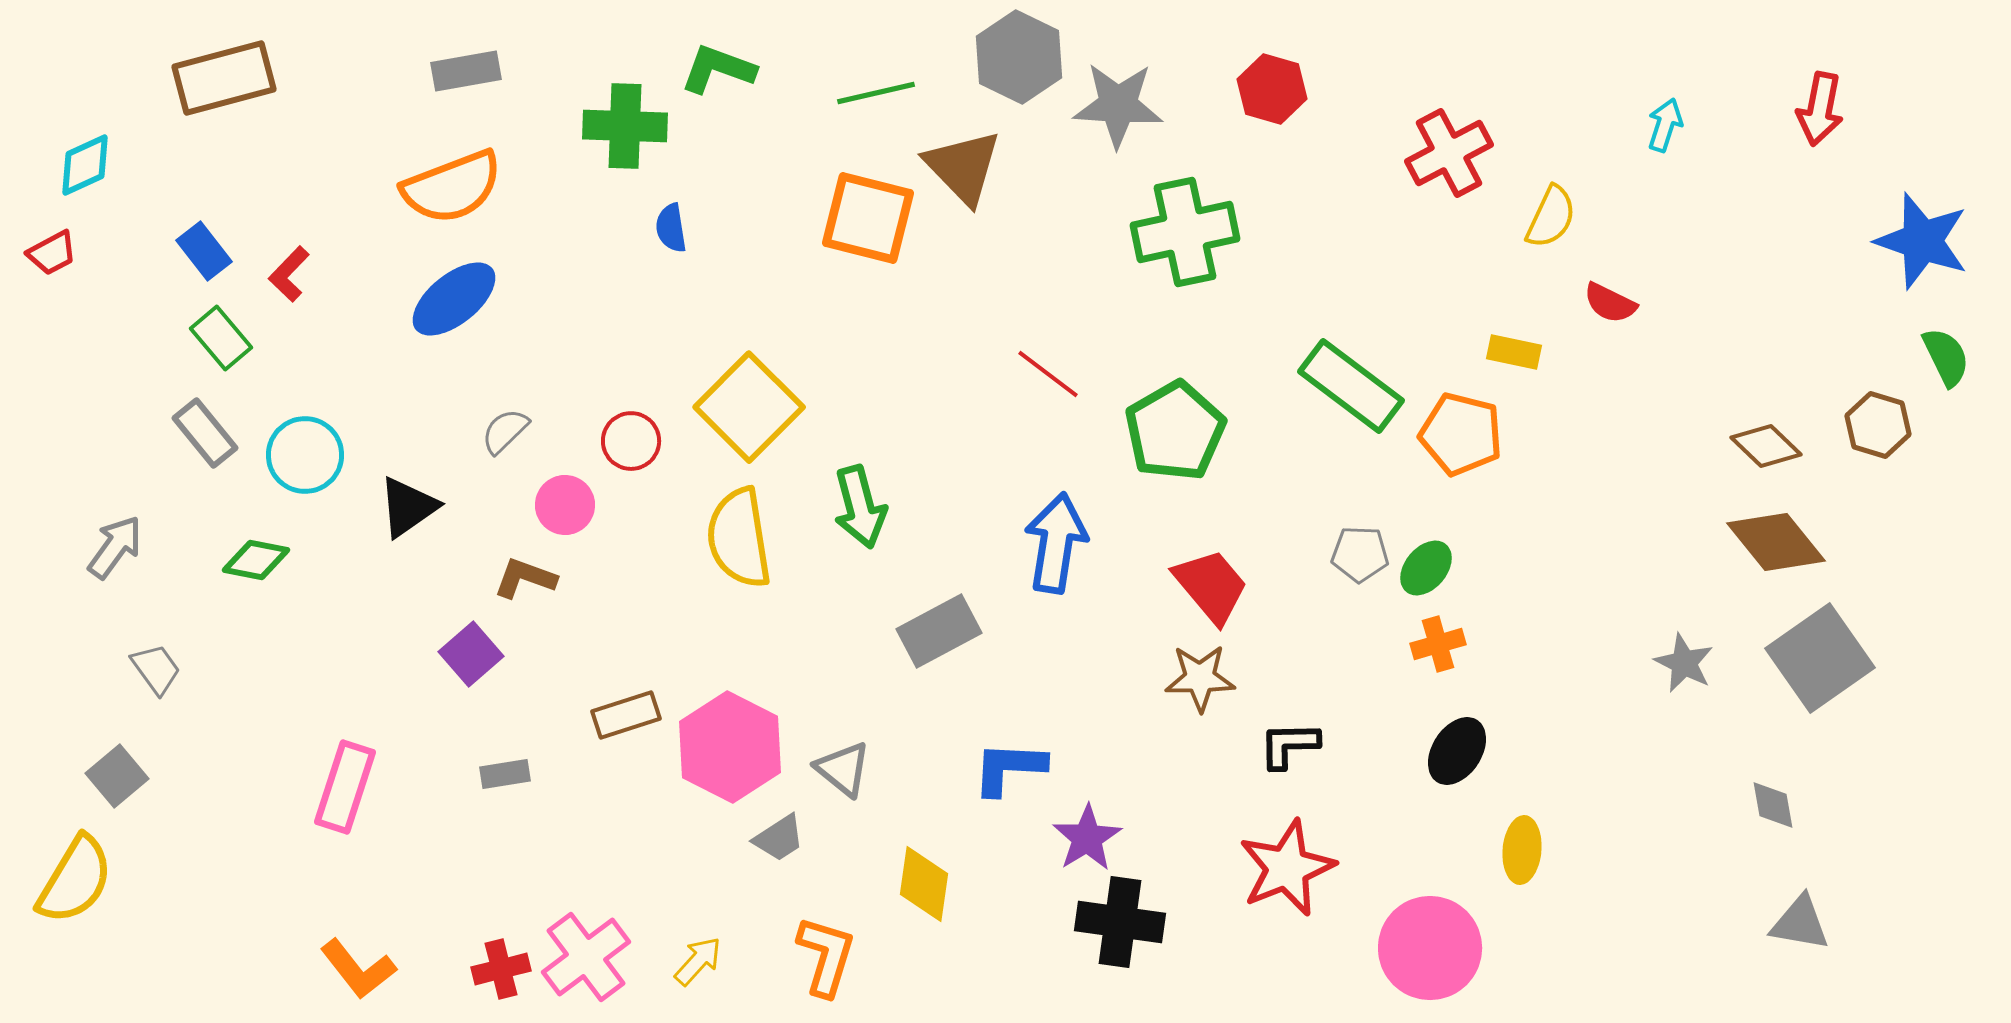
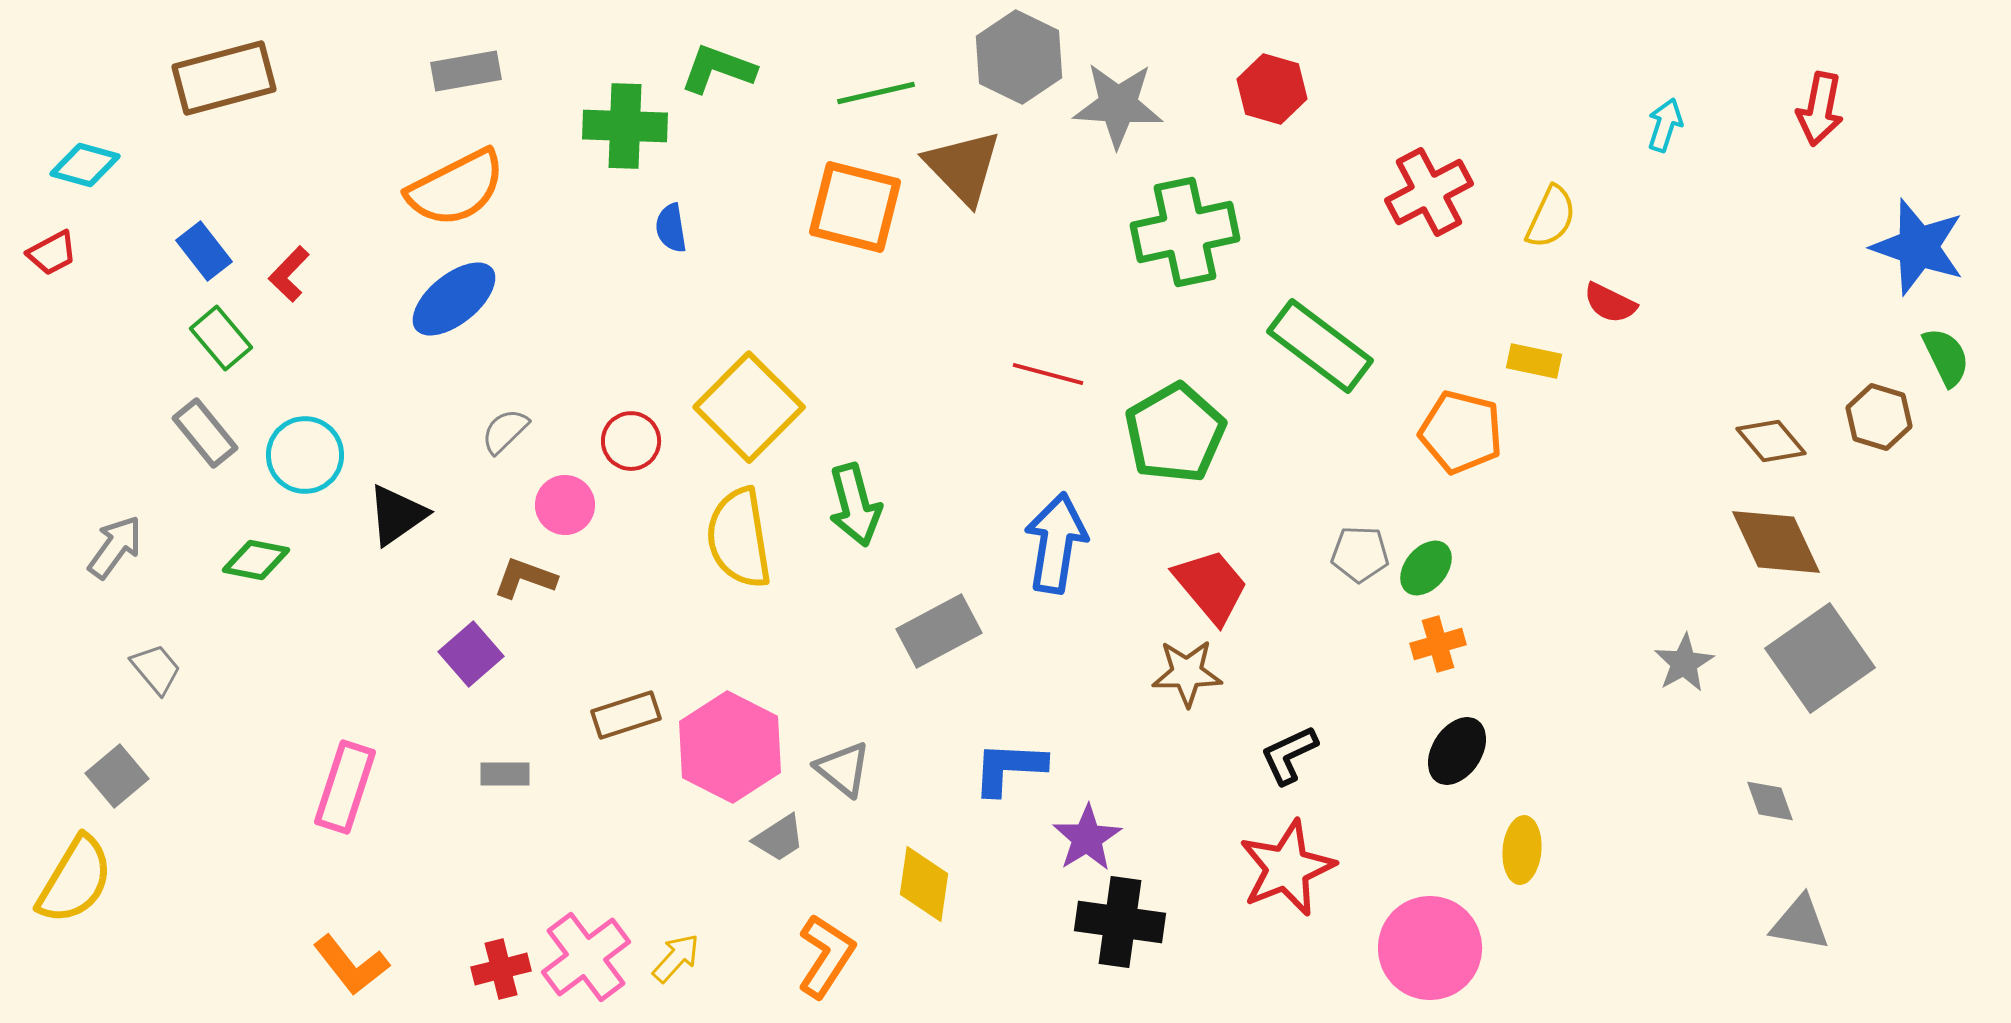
red cross at (1449, 153): moved 20 px left, 39 px down
cyan diamond at (85, 165): rotated 40 degrees clockwise
orange semicircle at (452, 187): moved 4 px right, 1 px down; rotated 6 degrees counterclockwise
orange square at (868, 218): moved 13 px left, 11 px up
blue star at (1922, 241): moved 4 px left, 6 px down
yellow rectangle at (1514, 352): moved 20 px right, 9 px down
red line at (1048, 374): rotated 22 degrees counterclockwise
green rectangle at (1351, 386): moved 31 px left, 40 px up
brown hexagon at (1878, 425): moved 1 px right, 8 px up
green pentagon at (1175, 431): moved 2 px down
orange pentagon at (1461, 434): moved 2 px up
brown diamond at (1766, 446): moved 5 px right, 5 px up; rotated 6 degrees clockwise
black triangle at (408, 507): moved 11 px left, 8 px down
green arrow at (860, 507): moved 5 px left, 2 px up
brown diamond at (1776, 542): rotated 14 degrees clockwise
gray star at (1684, 663): rotated 16 degrees clockwise
gray trapezoid at (156, 669): rotated 4 degrees counterclockwise
brown star at (1200, 678): moved 13 px left, 5 px up
black L-shape at (1289, 745): moved 10 px down; rotated 24 degrees counterclockwise
gray rectangle at (505, 774): rotated 9 degrees clockwise
gray diamond at (1773, 805): moved 3 px left, 4 px up; rotated 10 degrees counterclockwise
orange L-shape at (826, 956): rotated 16 degrees clockwise
yellow arrow at (698, 961): moved 22 px left, 3 px up
orange L-shape at (358, 969): moved 7 px left, 4 px up
